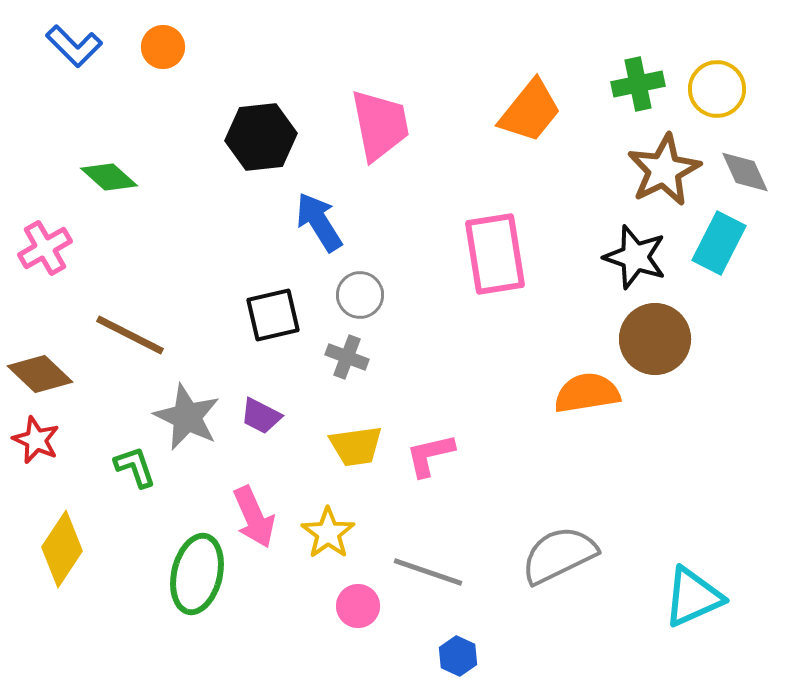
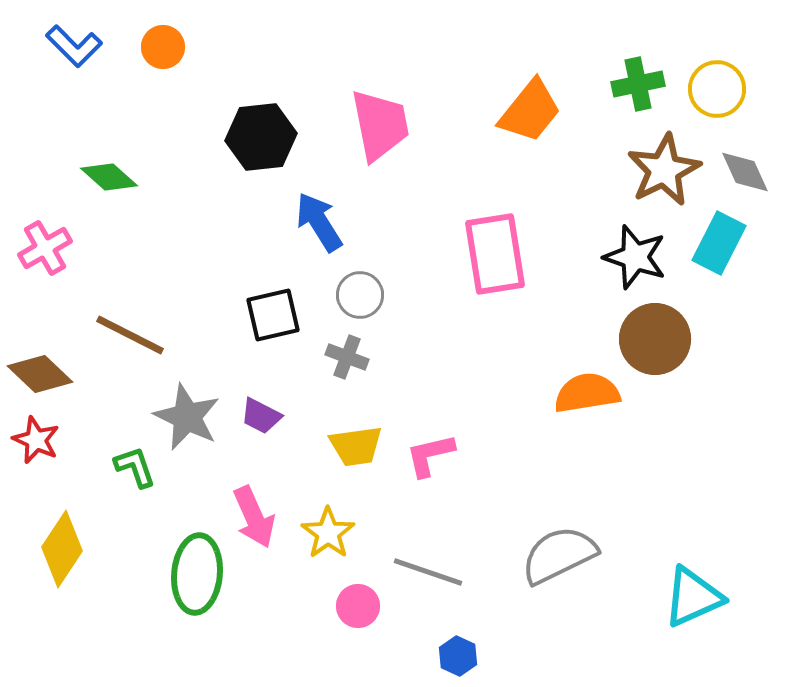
green ellipse: rotated 8 degrees counterclockwise
